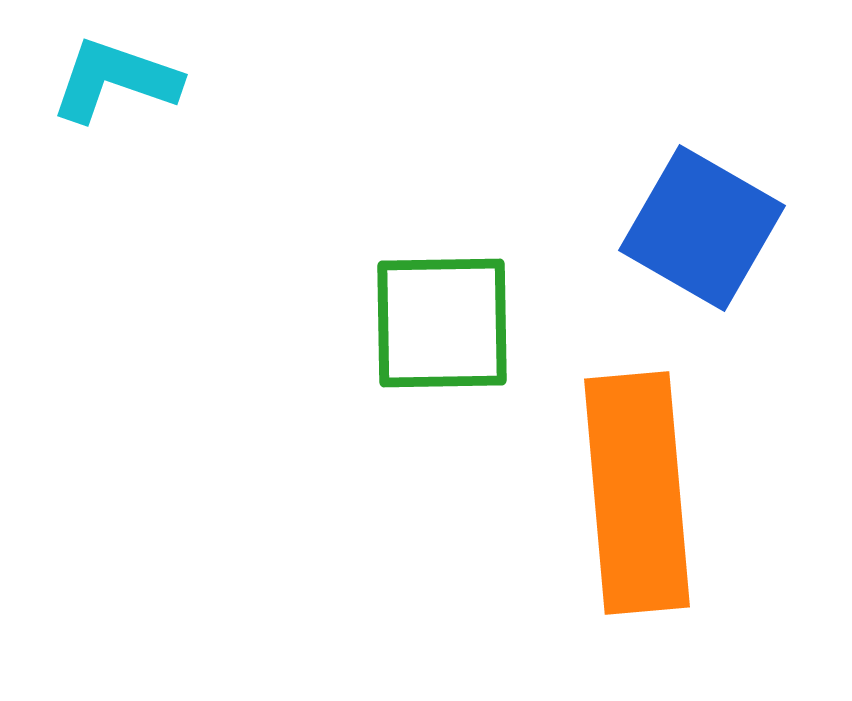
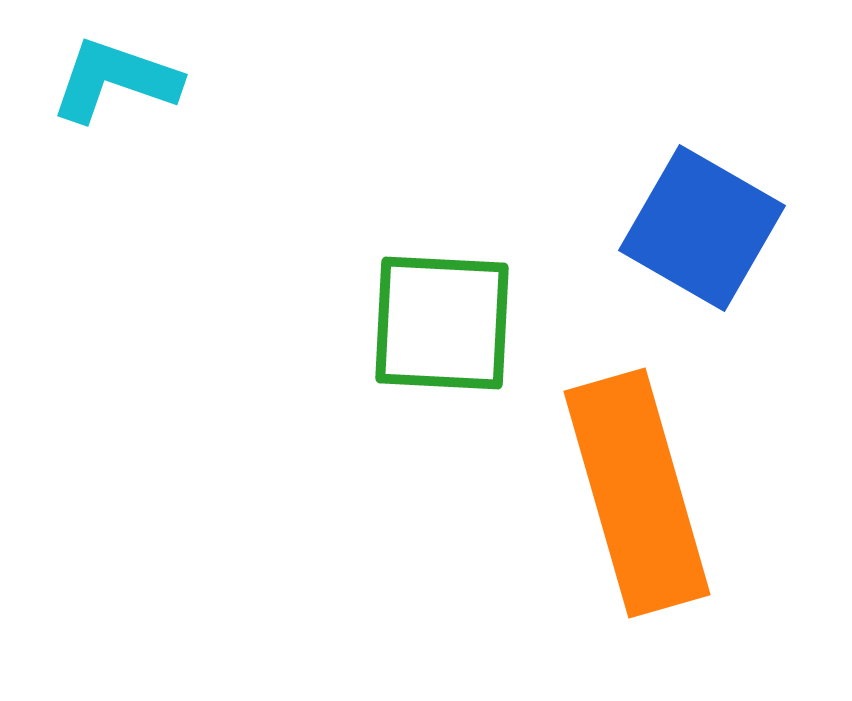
green square: rotated 4 degrees clockwise
orange rectangle: rotated 11 degrees counterclockwise
